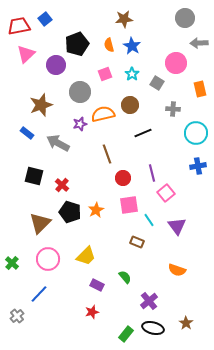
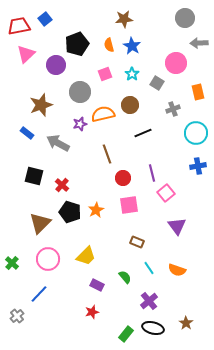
orange rectangle at (200, 89): moved 2 px left, 3 px down
gray cross at (173, 109): rotated 24 degrees counterclockwise
cyan line at (149, 220): moved 48 px down
